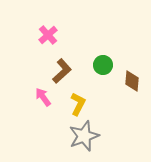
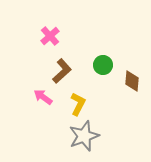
pink cross: moved 2 px right, 1 px down
pink arrow: rotated 18 degrees counterclockwise
